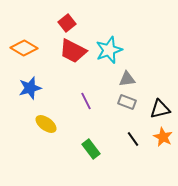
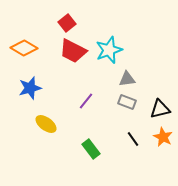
purple line: rotated 66 degrees clockwise
